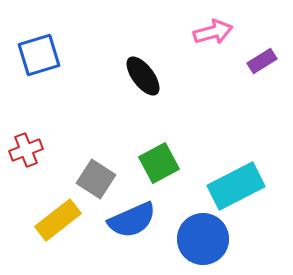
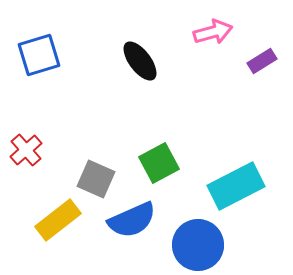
black ellipse: moved 3 px left, 15 px up
red cross: rotated 20 degrees counterclockwise
gray square: rotated 9 degrees counterclockwise
blue circle: moved 5 px left, 6 px down
